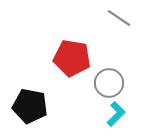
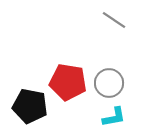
gray line: moved 5 px left, 2 px down
red pentagon: moved 4 px left, 24 px down
cyan L-shape: moved 2 px left, 3 px down; rotated 35 degrees clockwise
